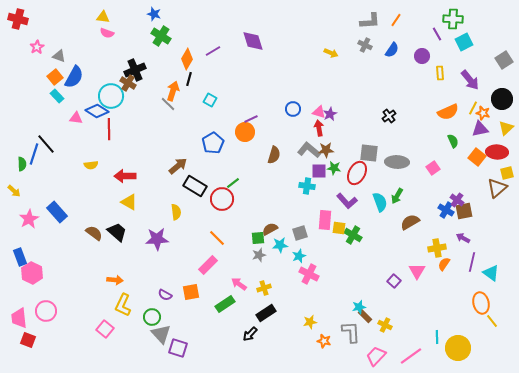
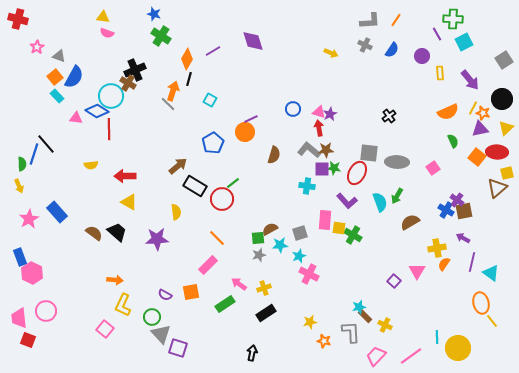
purple square at (319, 171): moved 3 px right, 2 px up
yellow arrow at (14, 191): moved 5 px right, 5 px up; rotated 24 degrees clockwise
black arrow at (250, 334): moved 2 px right, 19 px down; rotated 147 degrees clockwise
